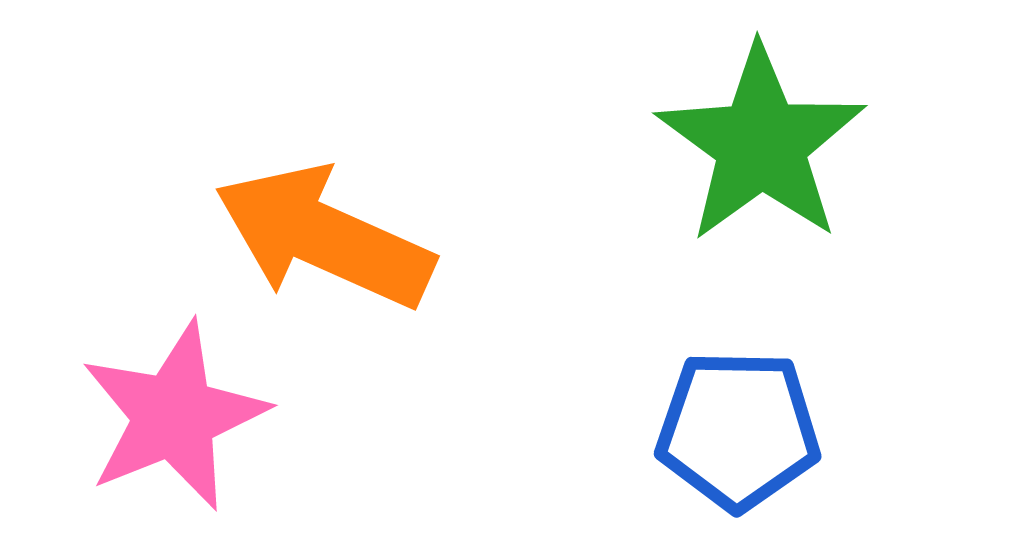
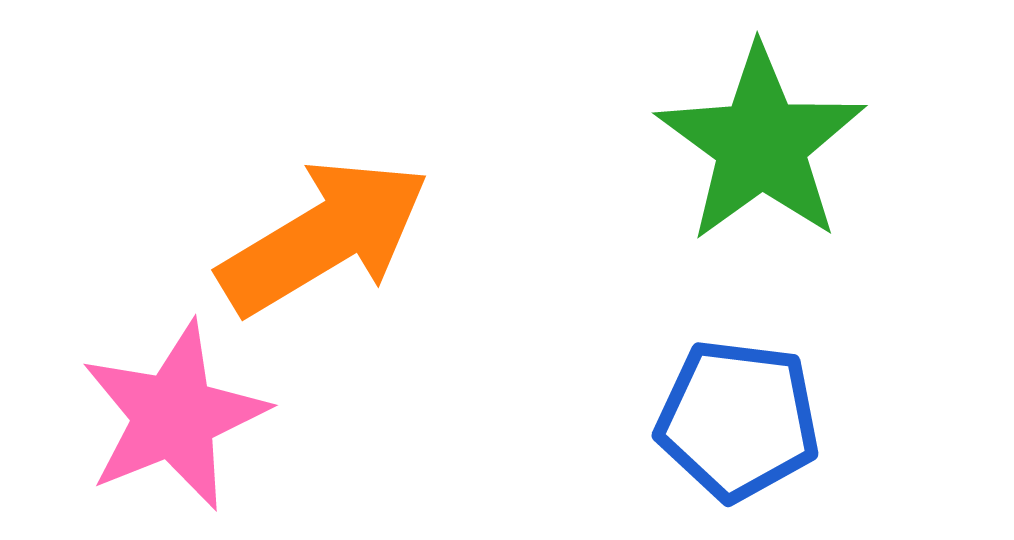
orange arrow: rotated 125 degrees clockwise
blue pentagon: moved 10 px up; rotated 6 degrees clockwise
